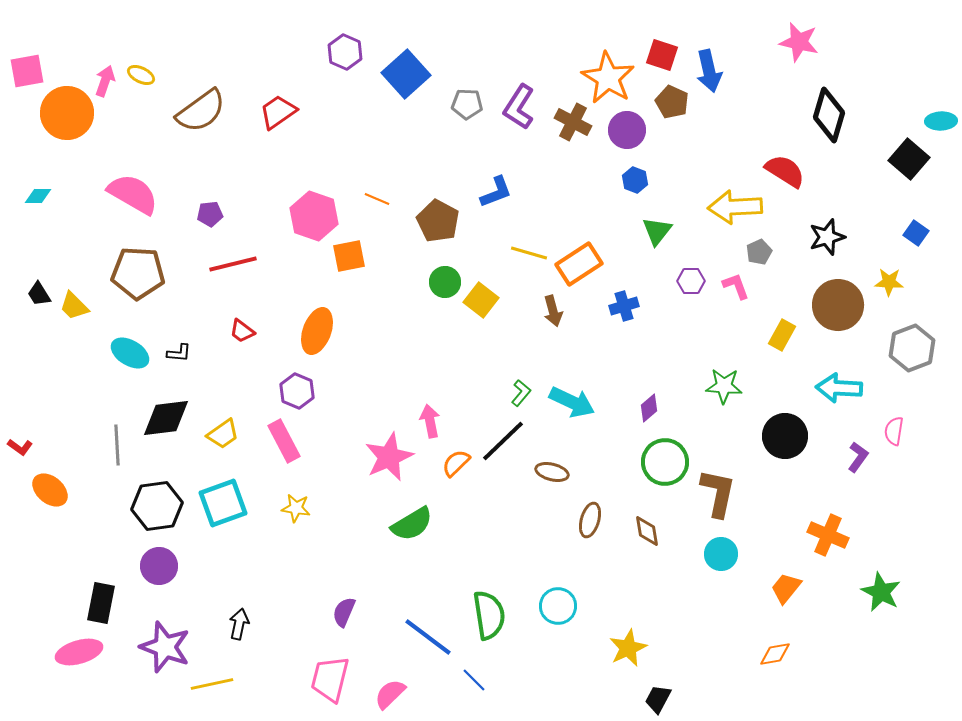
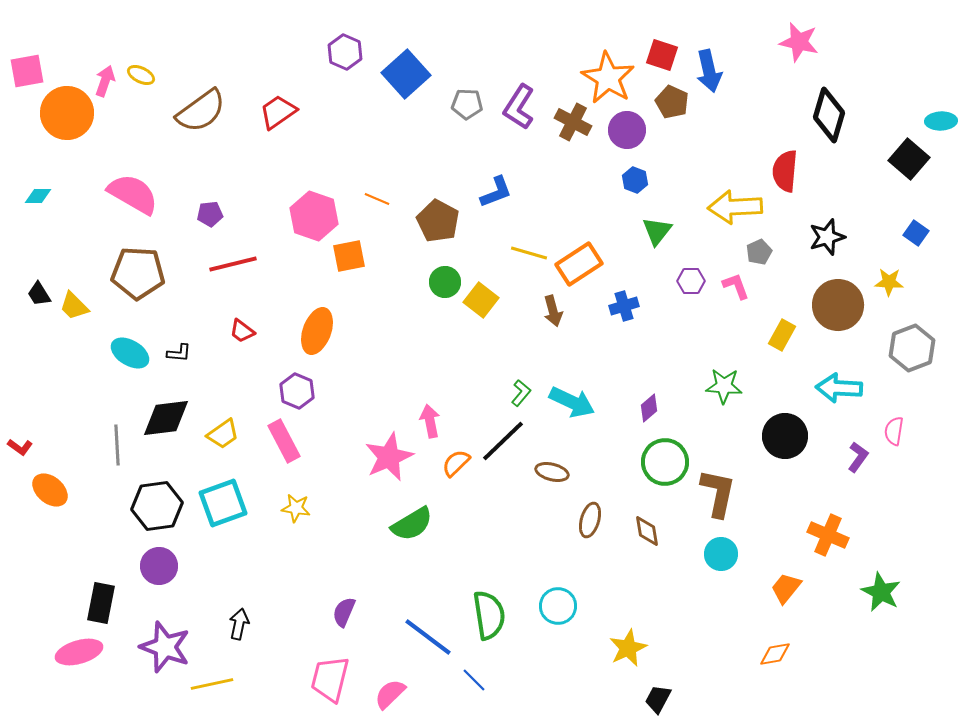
red semicircle at (785, 171): rotated 117 degrees counterclockwise
